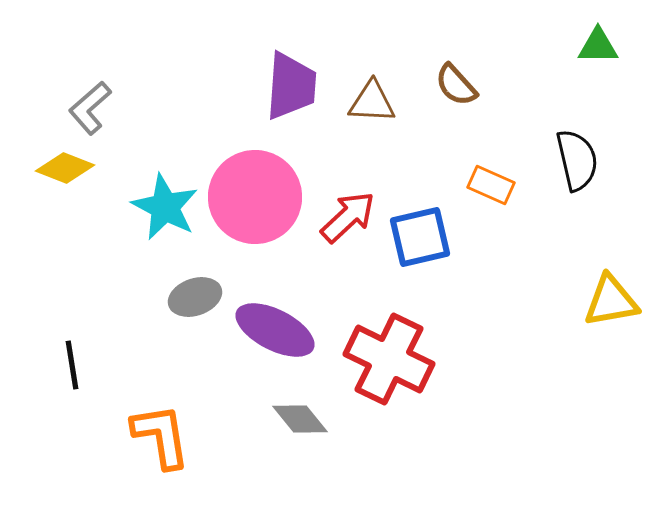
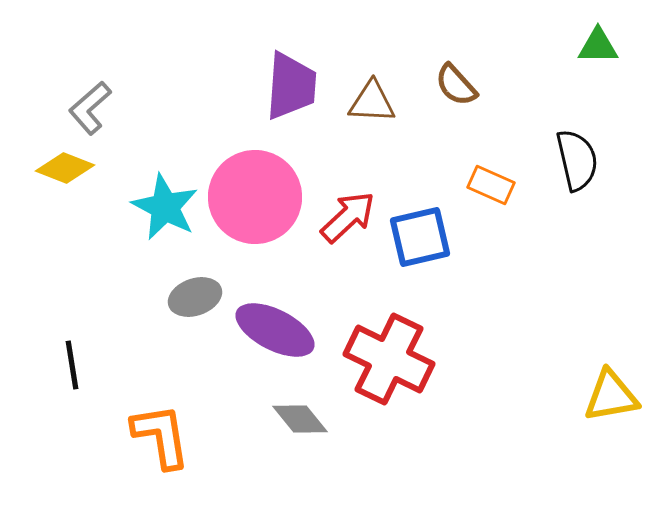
yellow triangle: moved 95 px down
